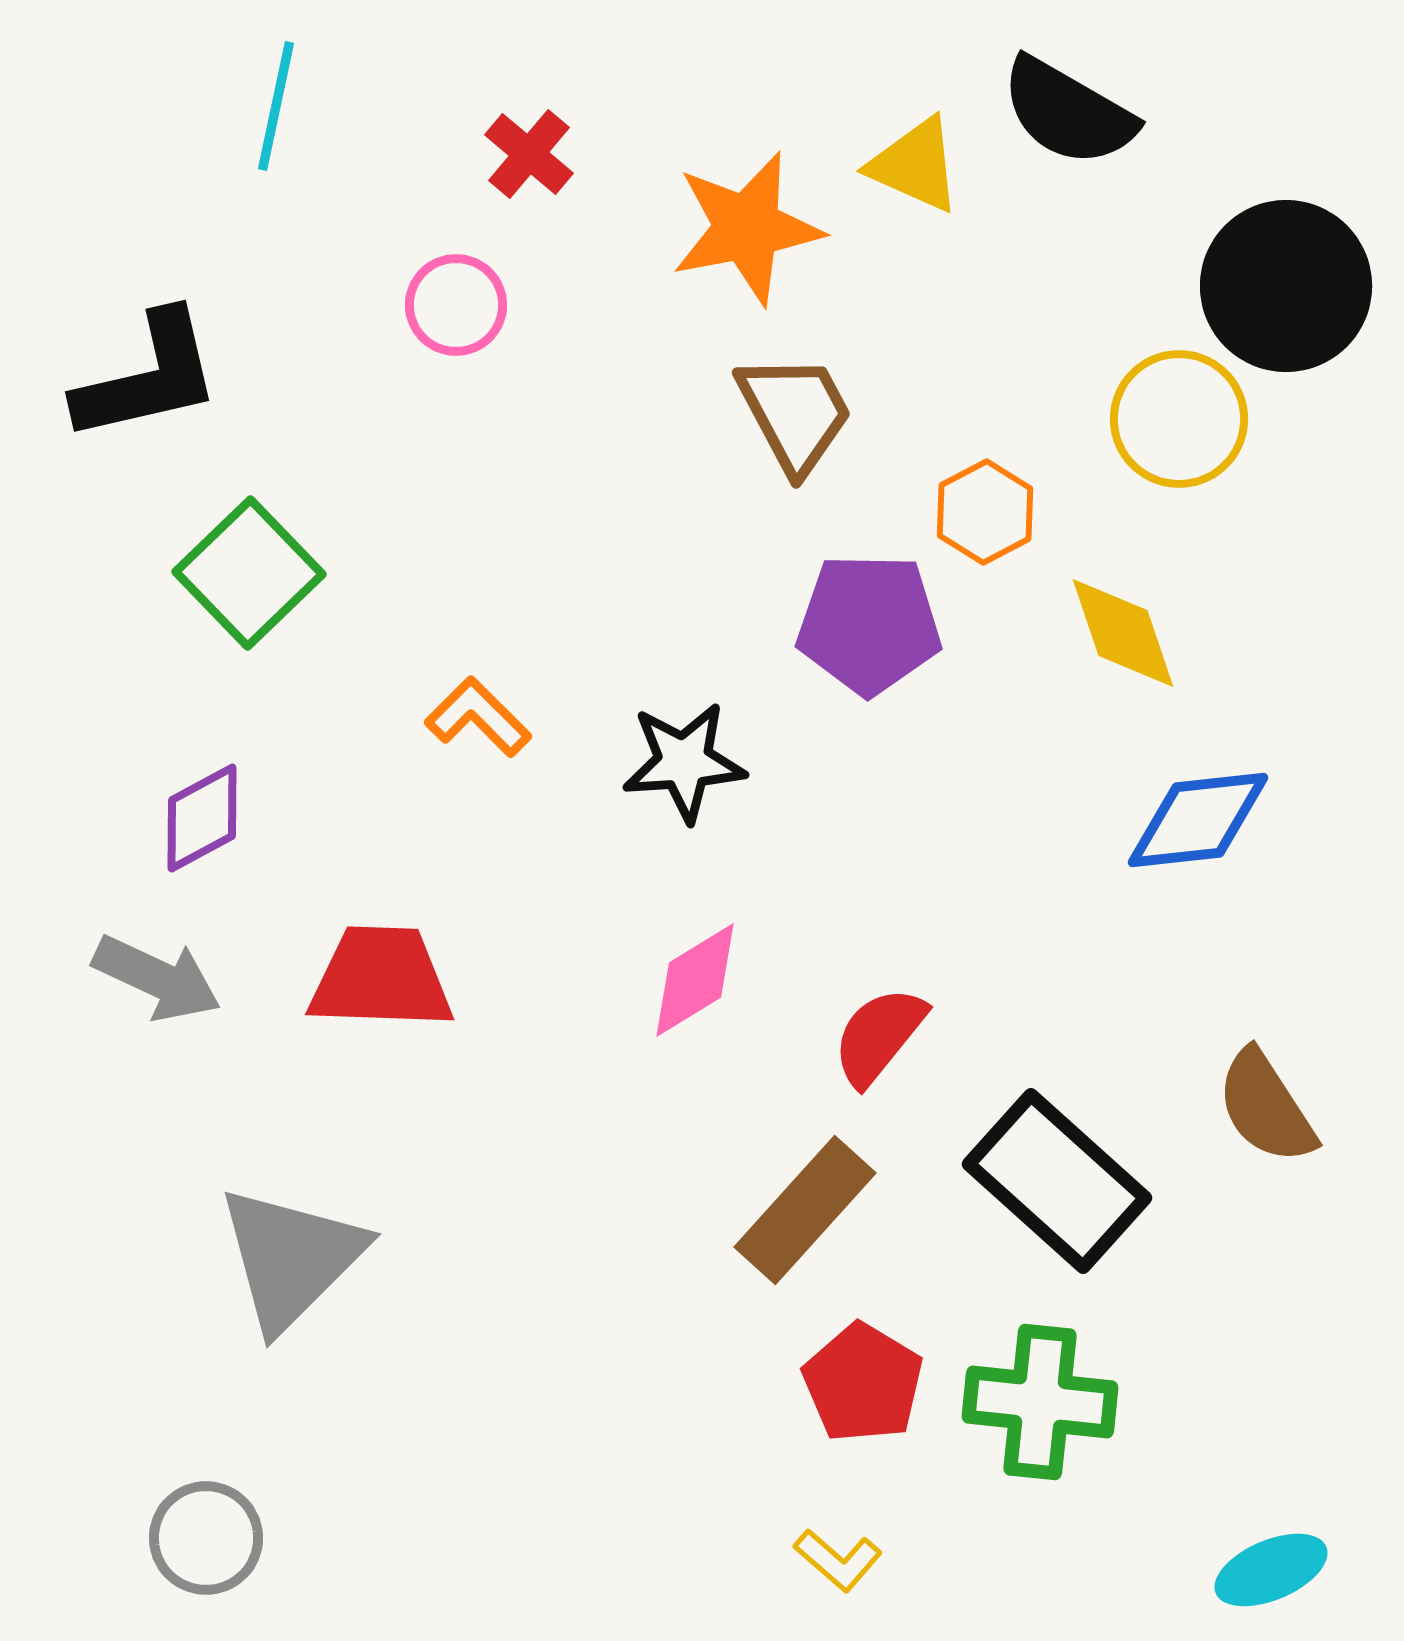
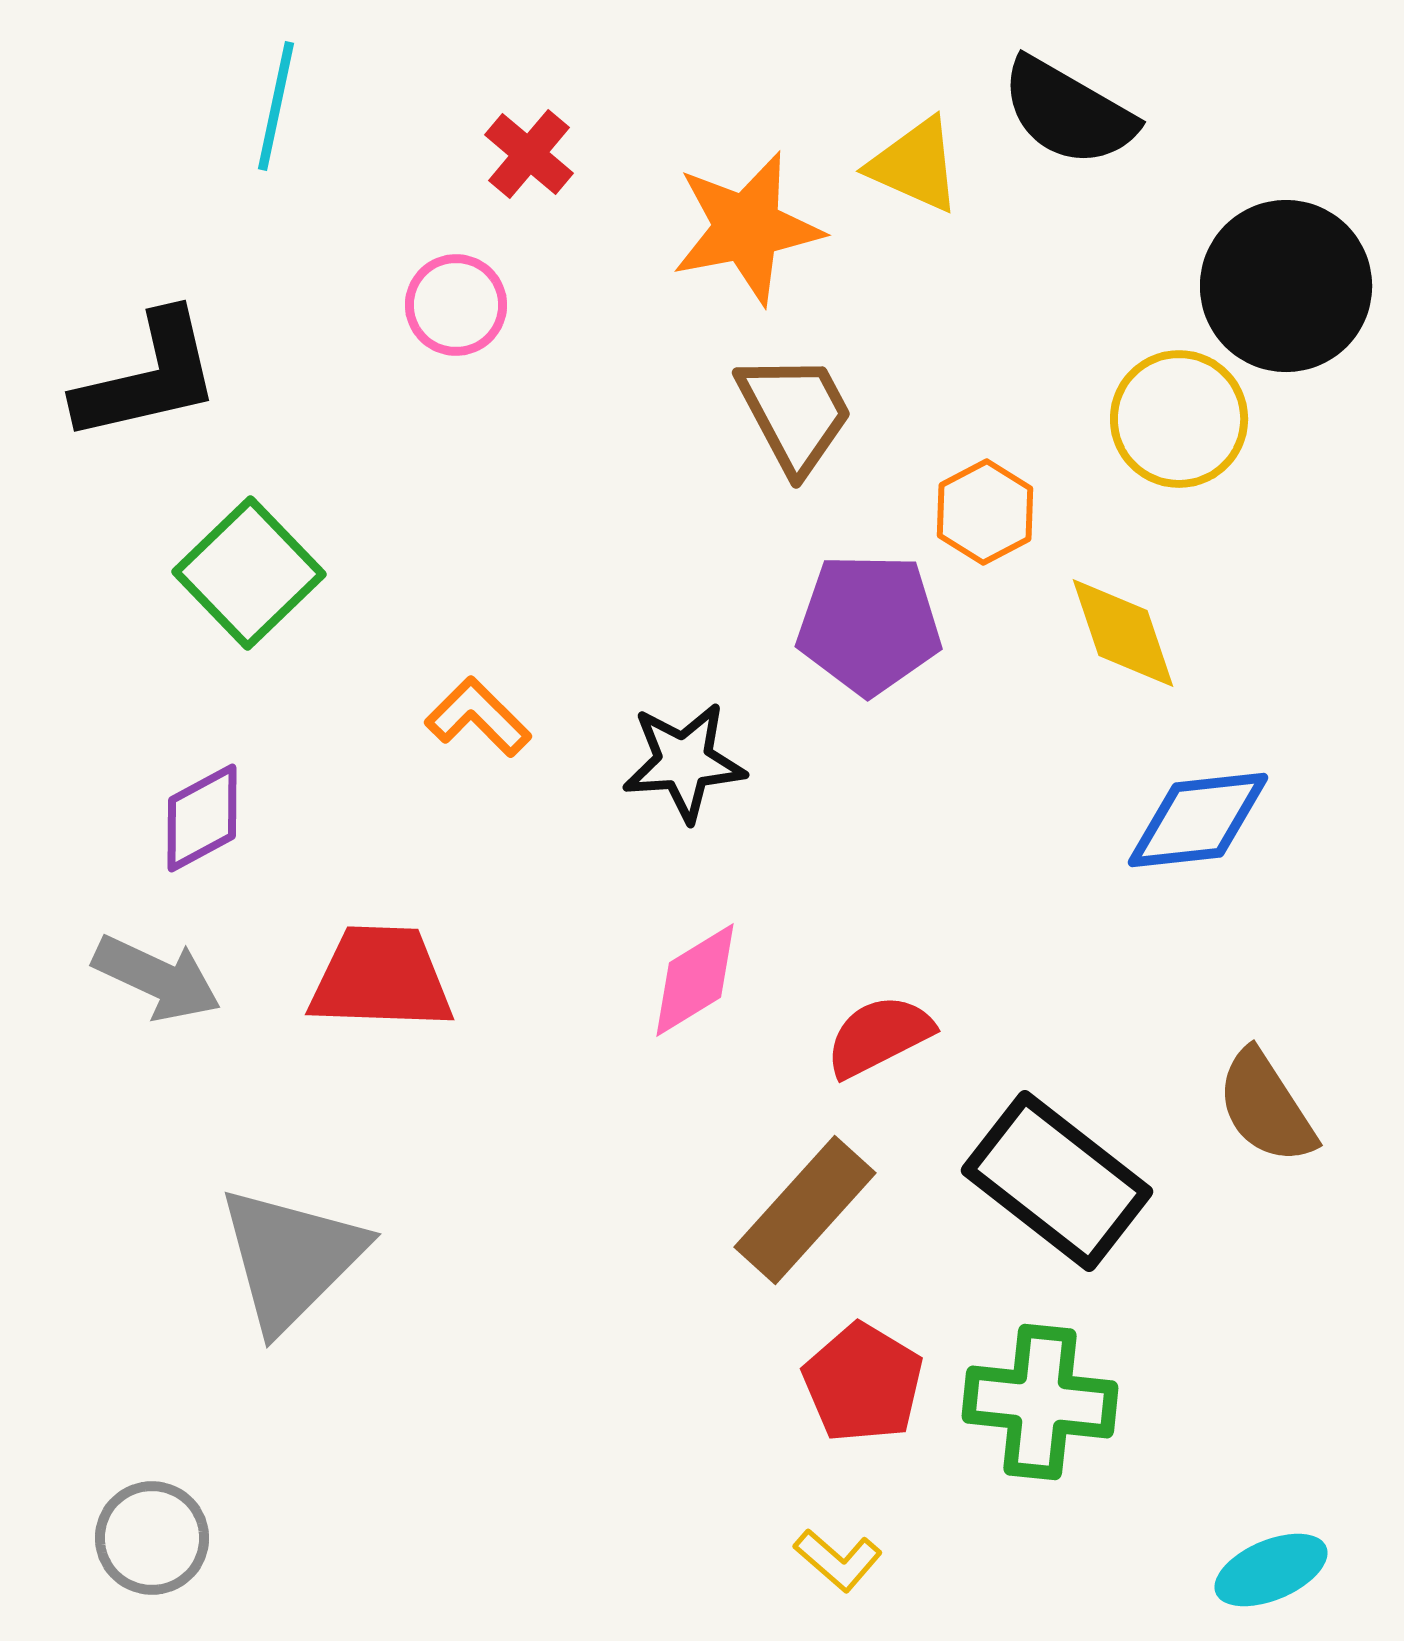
red semicircle: rotated 24 degrees clockwise
black rectangle: rotated 4 degrees counterclockwise
gray circle: moved 54 px left
